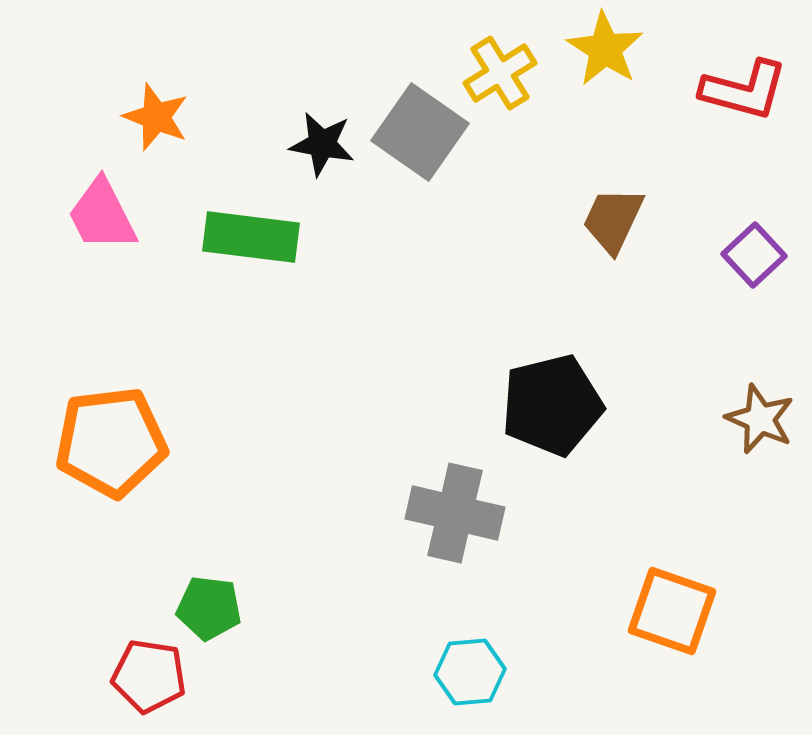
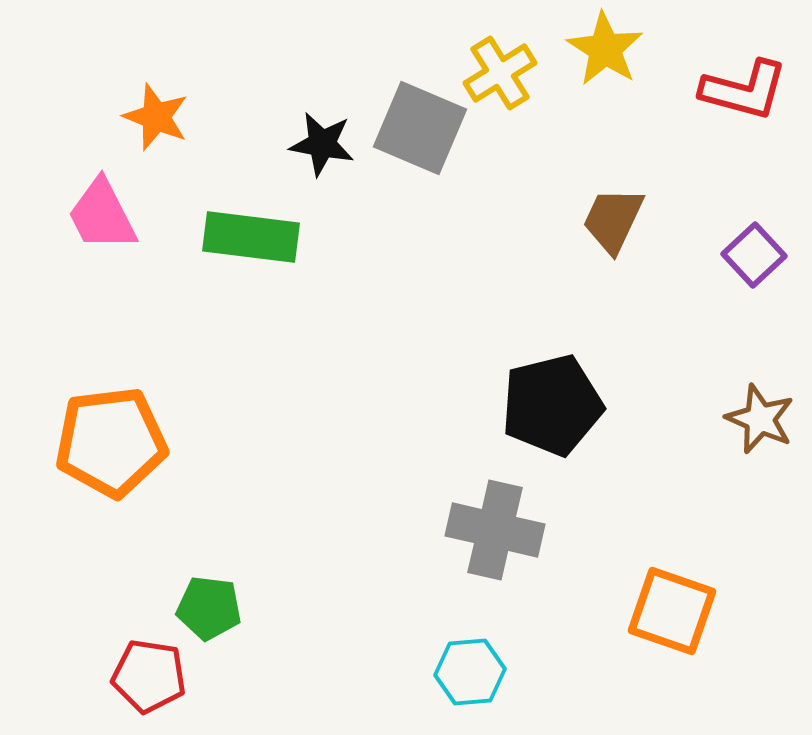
gray square: moved 4 px up; rotated 12 degrees counterclockwise
gray cross: moved 40 px right, 17 px down
